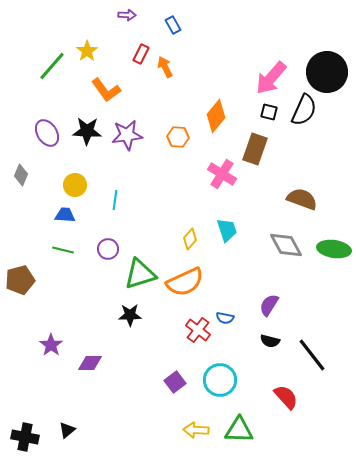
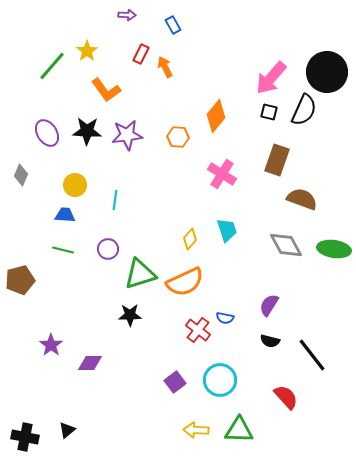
brown rectangle at (255, 149): moved 22 px right, 11 px down
